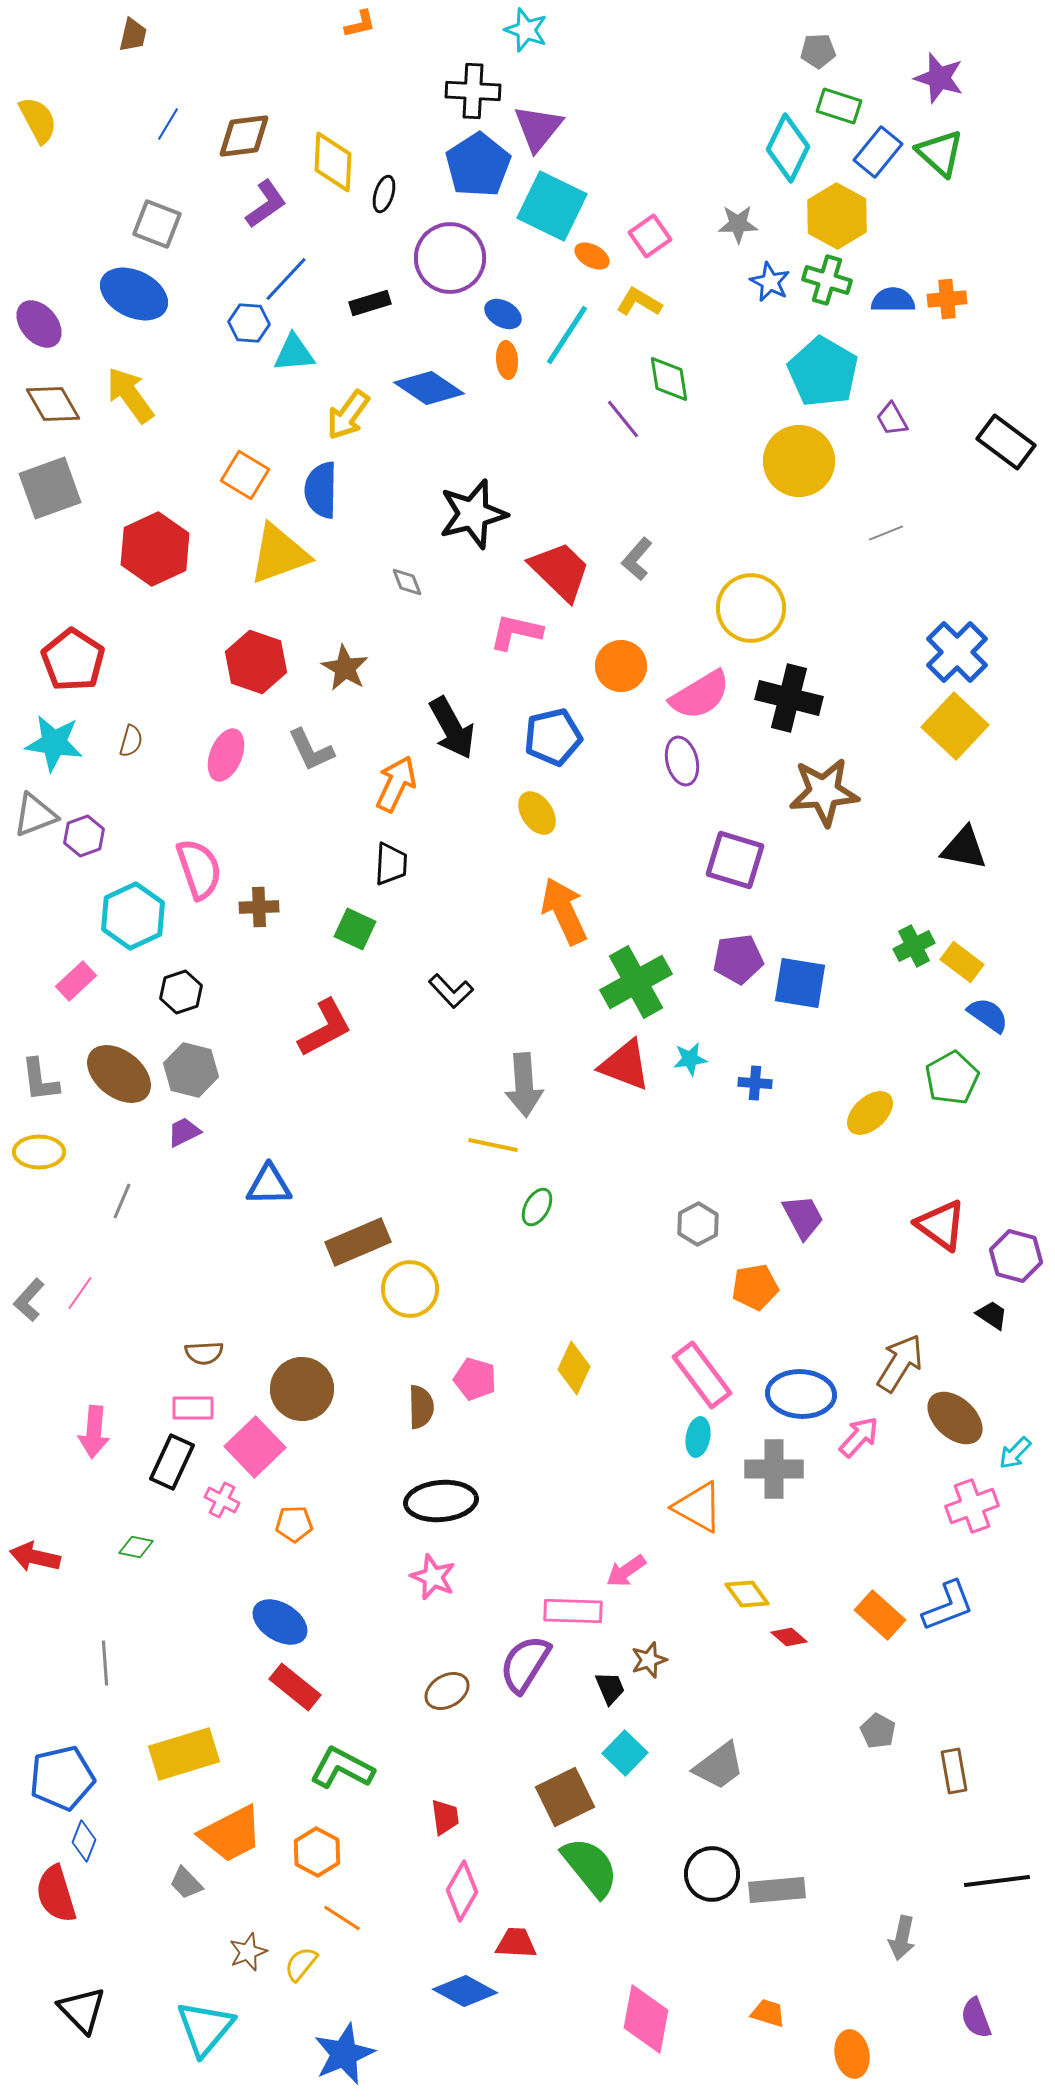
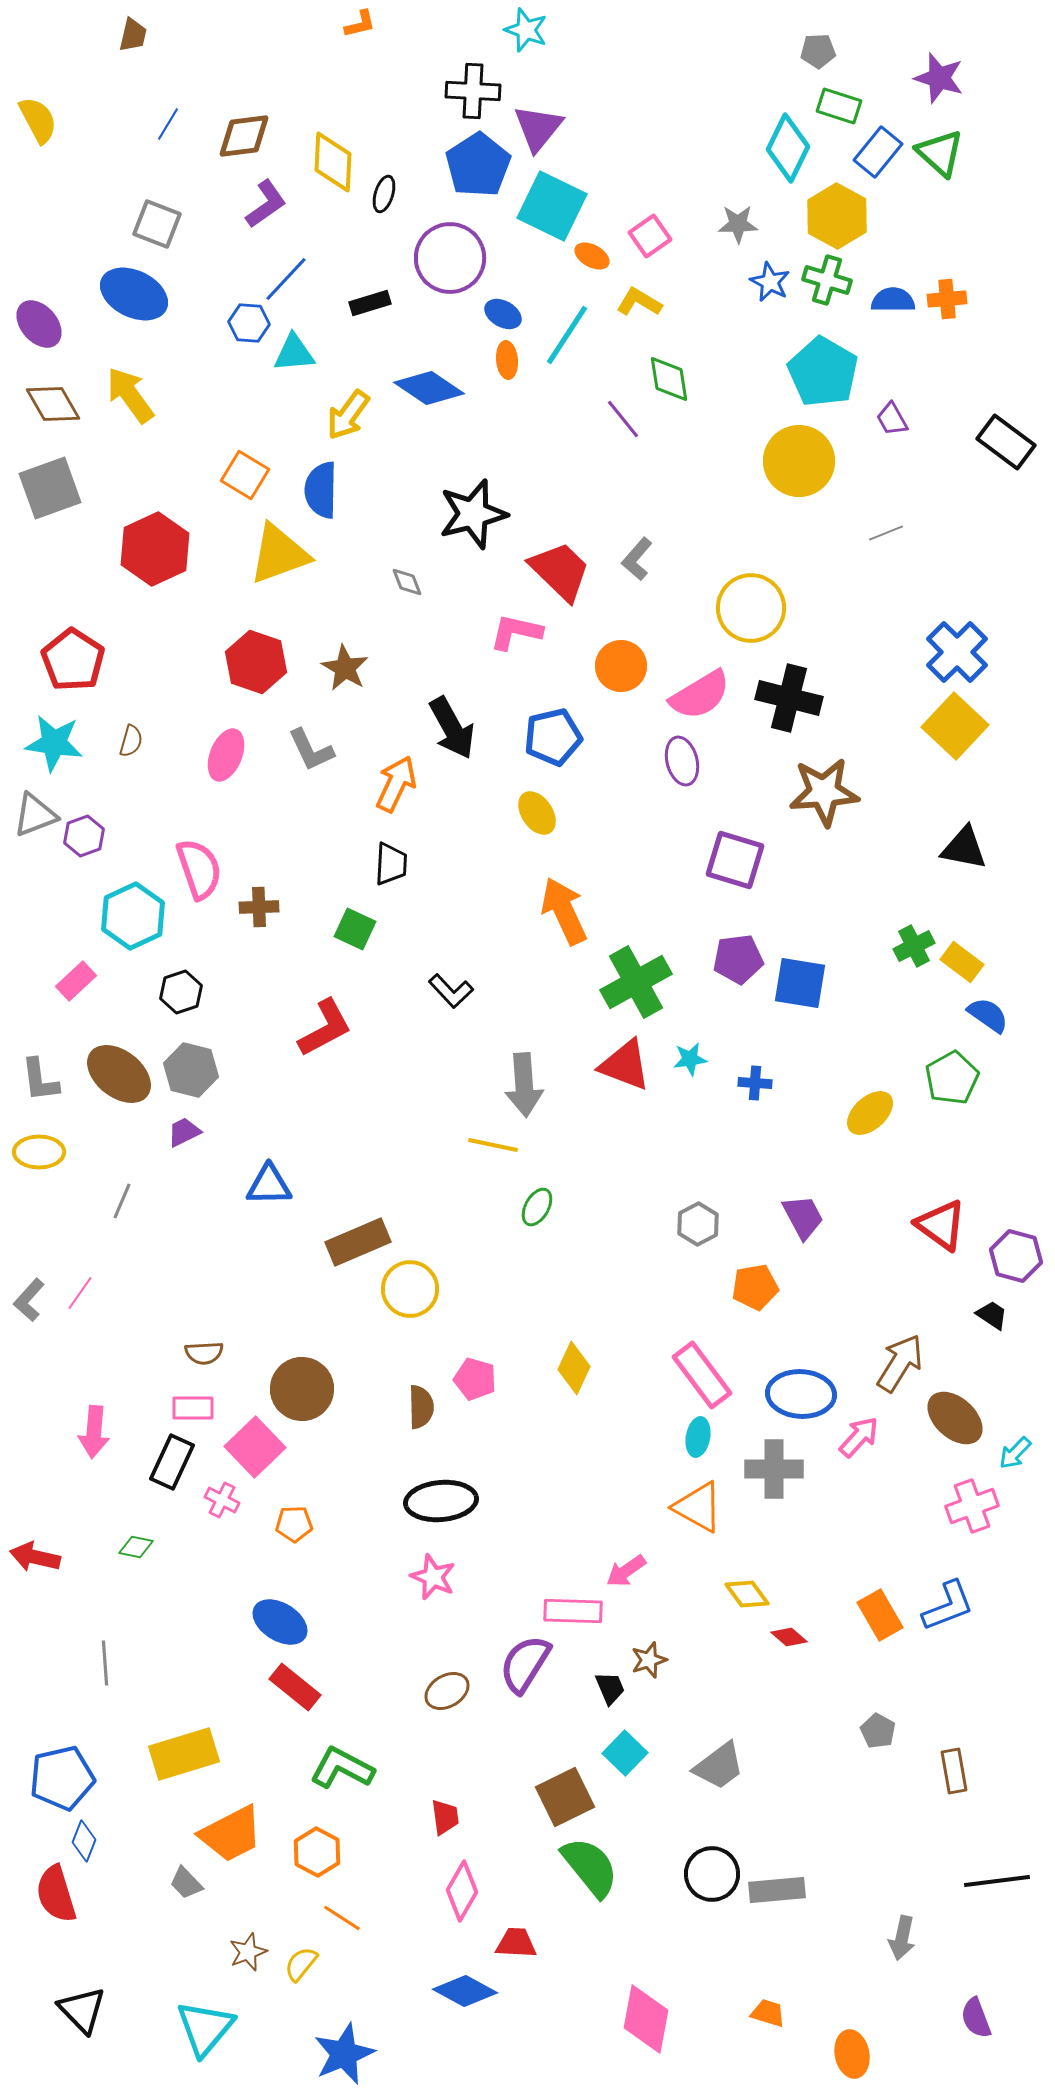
orange rectangle at (880, 1615): rotated 18 degrees clockwise
